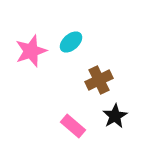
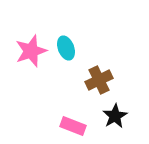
cyan ellipse: moved 5 px left, 6 px down; rotated 70 degrees counterclockwise
pink rectangle: rotated 20 degrees counterclockwise
